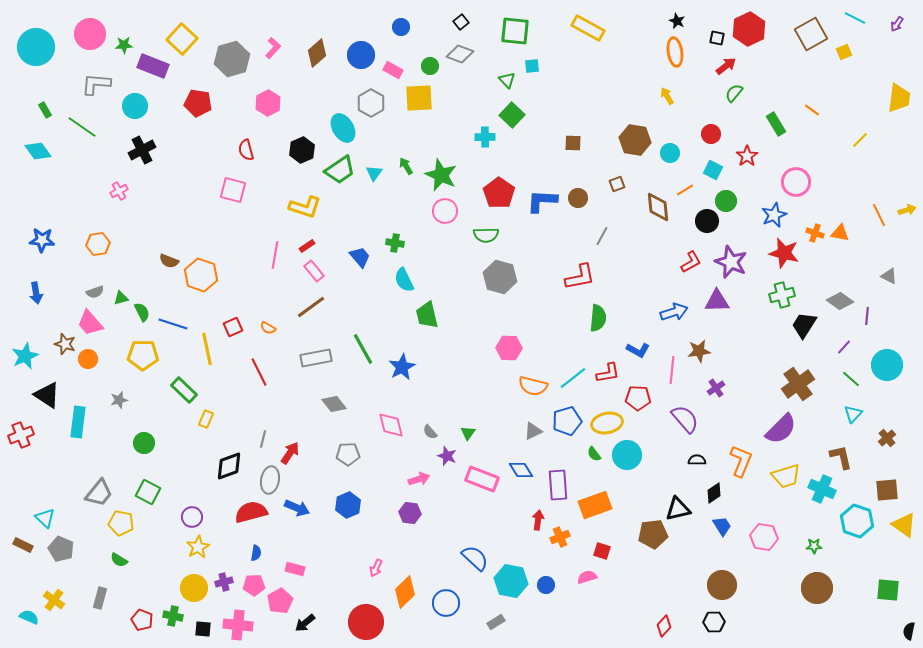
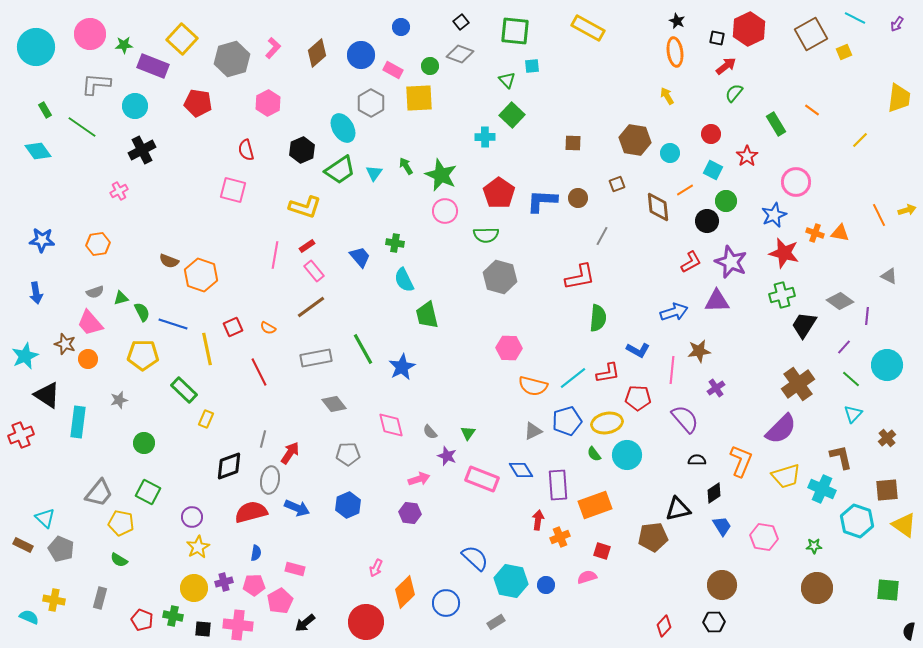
brown pentagon at (653, 534): moved 3 px down
yellow cross at (54, 600): rotated 25 degrees counterclockwise
